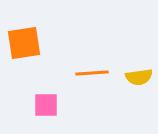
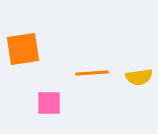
orange square: moved 1 px left, 6 px down
pink square: moved 3 px right, 2 px up
